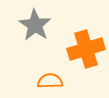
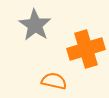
orange semicircle: moved 4 px right; rotated 15 degrees clockwise
